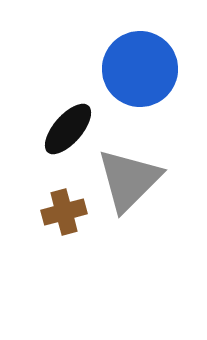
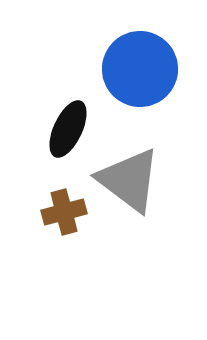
black ellipse: rotated 16 degrees counterclockwise
gray triangle: rotated 38 degrees counterclockwise
